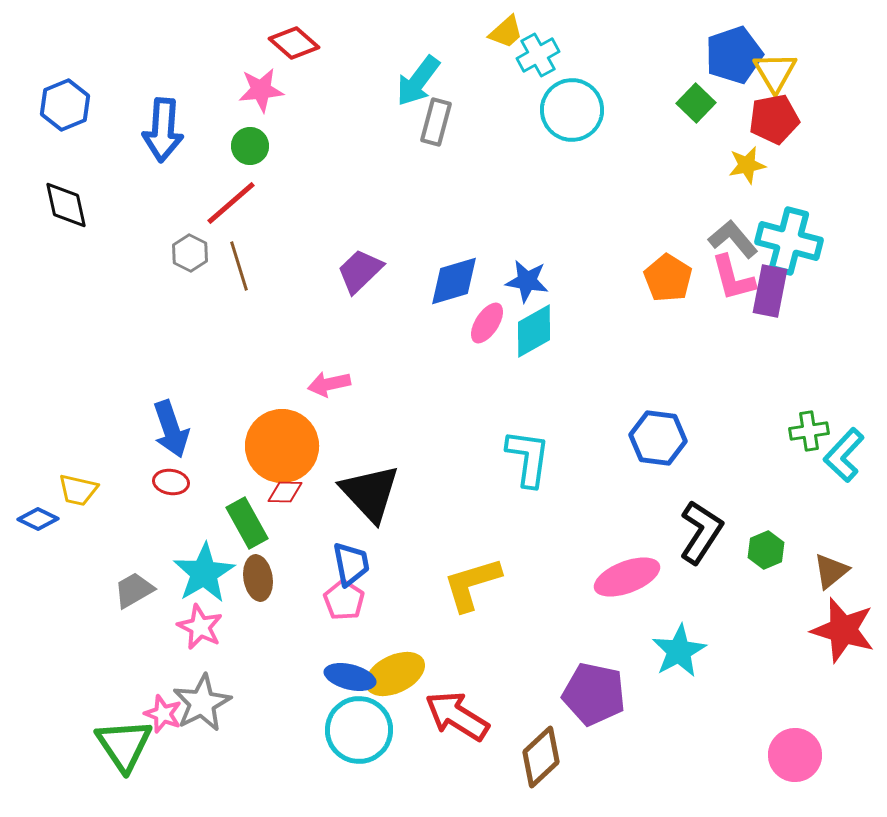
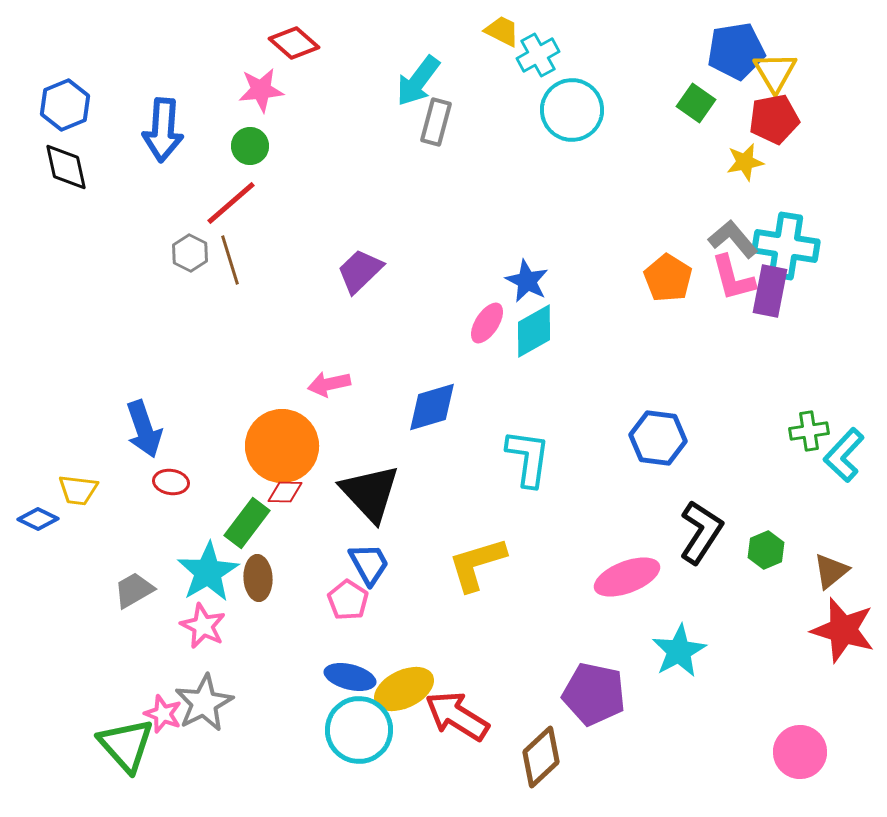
yellow trapezoid at (506, 32): moved 4 px left, 1 px up; rotated 111 degrees counterclockwise
blue pentagon at (734, 55): moved 2 px right, 4 px up; rotated 10 degrees clockwise
green square at (696, 103): rotated 9 degrees counterclockwise
yellow star at (747, 165): moved 2 px left, 3 px up
black diamond at (66, 205): moved 38 px up
cyan cross at (789, 241): moved 3 px left, 5 px down; rotated 6 degrees counterclockwise
brown line at (239, 266): moved 9 px left, 6 px up
blue diamond at (454, 281): moved 22 px left, 126 px down
blue star at (527, 281): rotated 18 degrees clockwise
blue arrow at (171, 429): moved 27 px left
yellow trapezoid at (78, 490): rotated 6 degrees counterclockwise
green rectangle at (247, 523): rotated 66 degrees clockwise
blue trapezoid at (351, 564): moved 18 px right; rotated 18 degrees counterclockwise
cyan star at (204, 573): moved 4 px right, 1 px up
brown ellipse at (258, 578): rotated 6 degrees clockwise
yellow L-shape at (472, 584): moved 5 px right, 20 px up
pink pentagon at (344, 600): moved 4 px right
pink star at (200, 627): moved 3 px right, 1 px up
yellow ellipse at (395, 674): moved 9 px right, 15 px down
gray star at (202, 703): moved 2 px right
green triangle at (124, 745): moved 2 px right; rotated 8 degrees counterclockwise
pink circle at (795, 755): moved 5 px right, 3 px up
